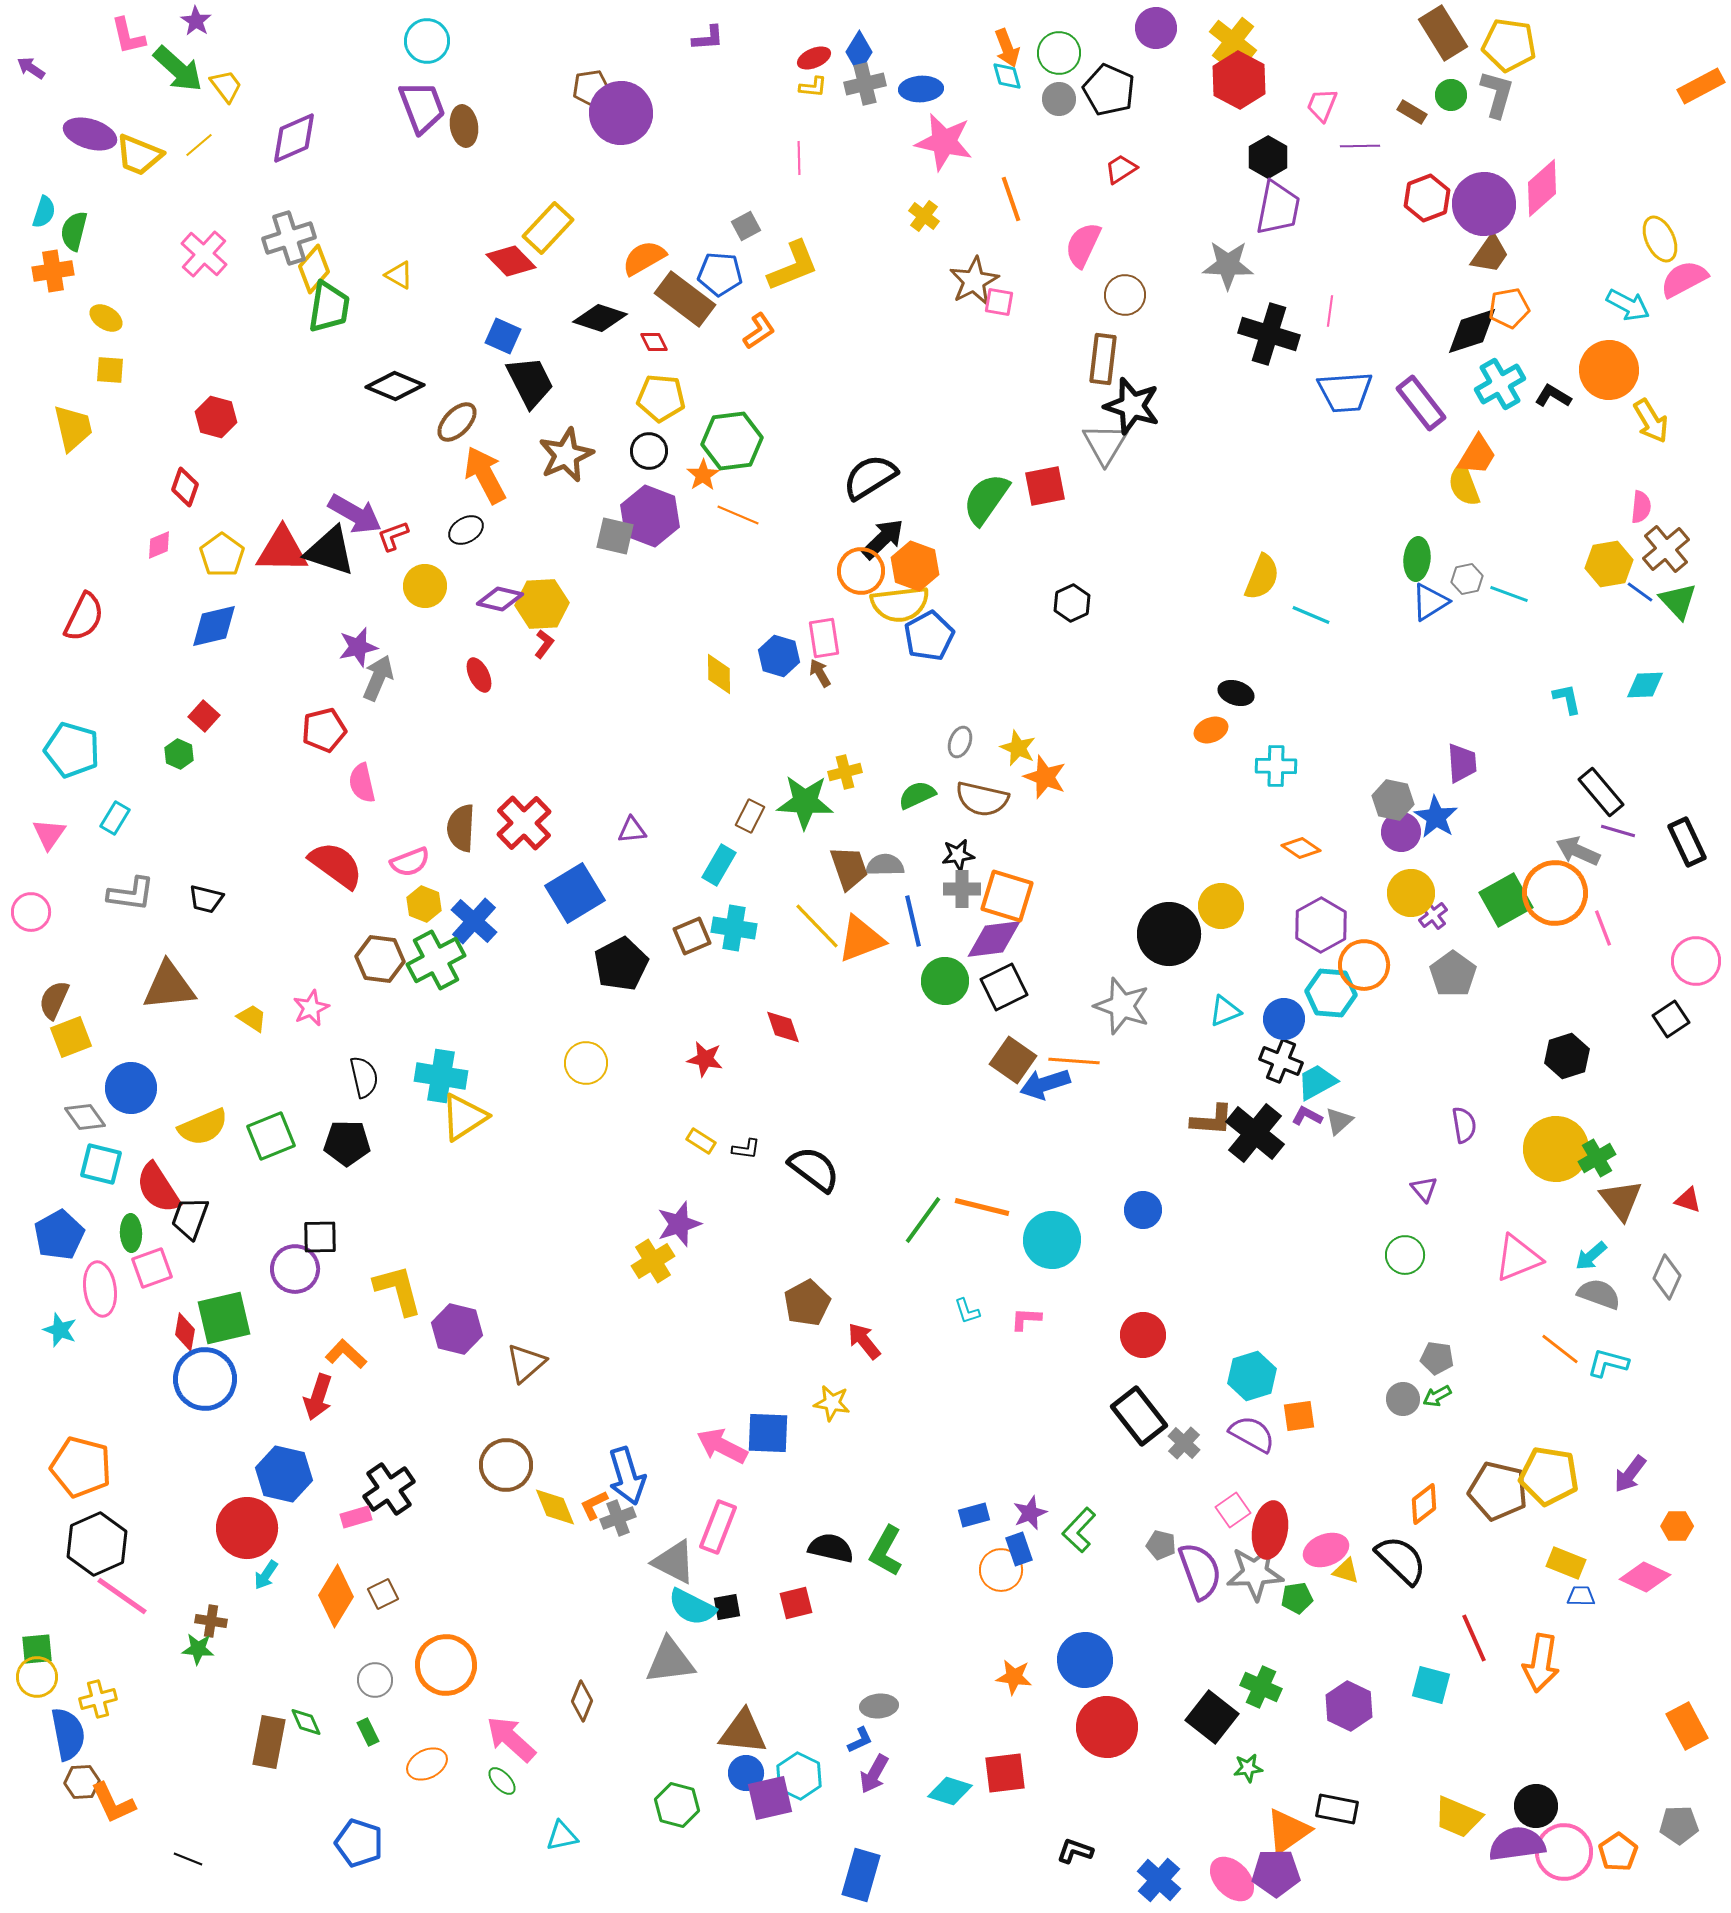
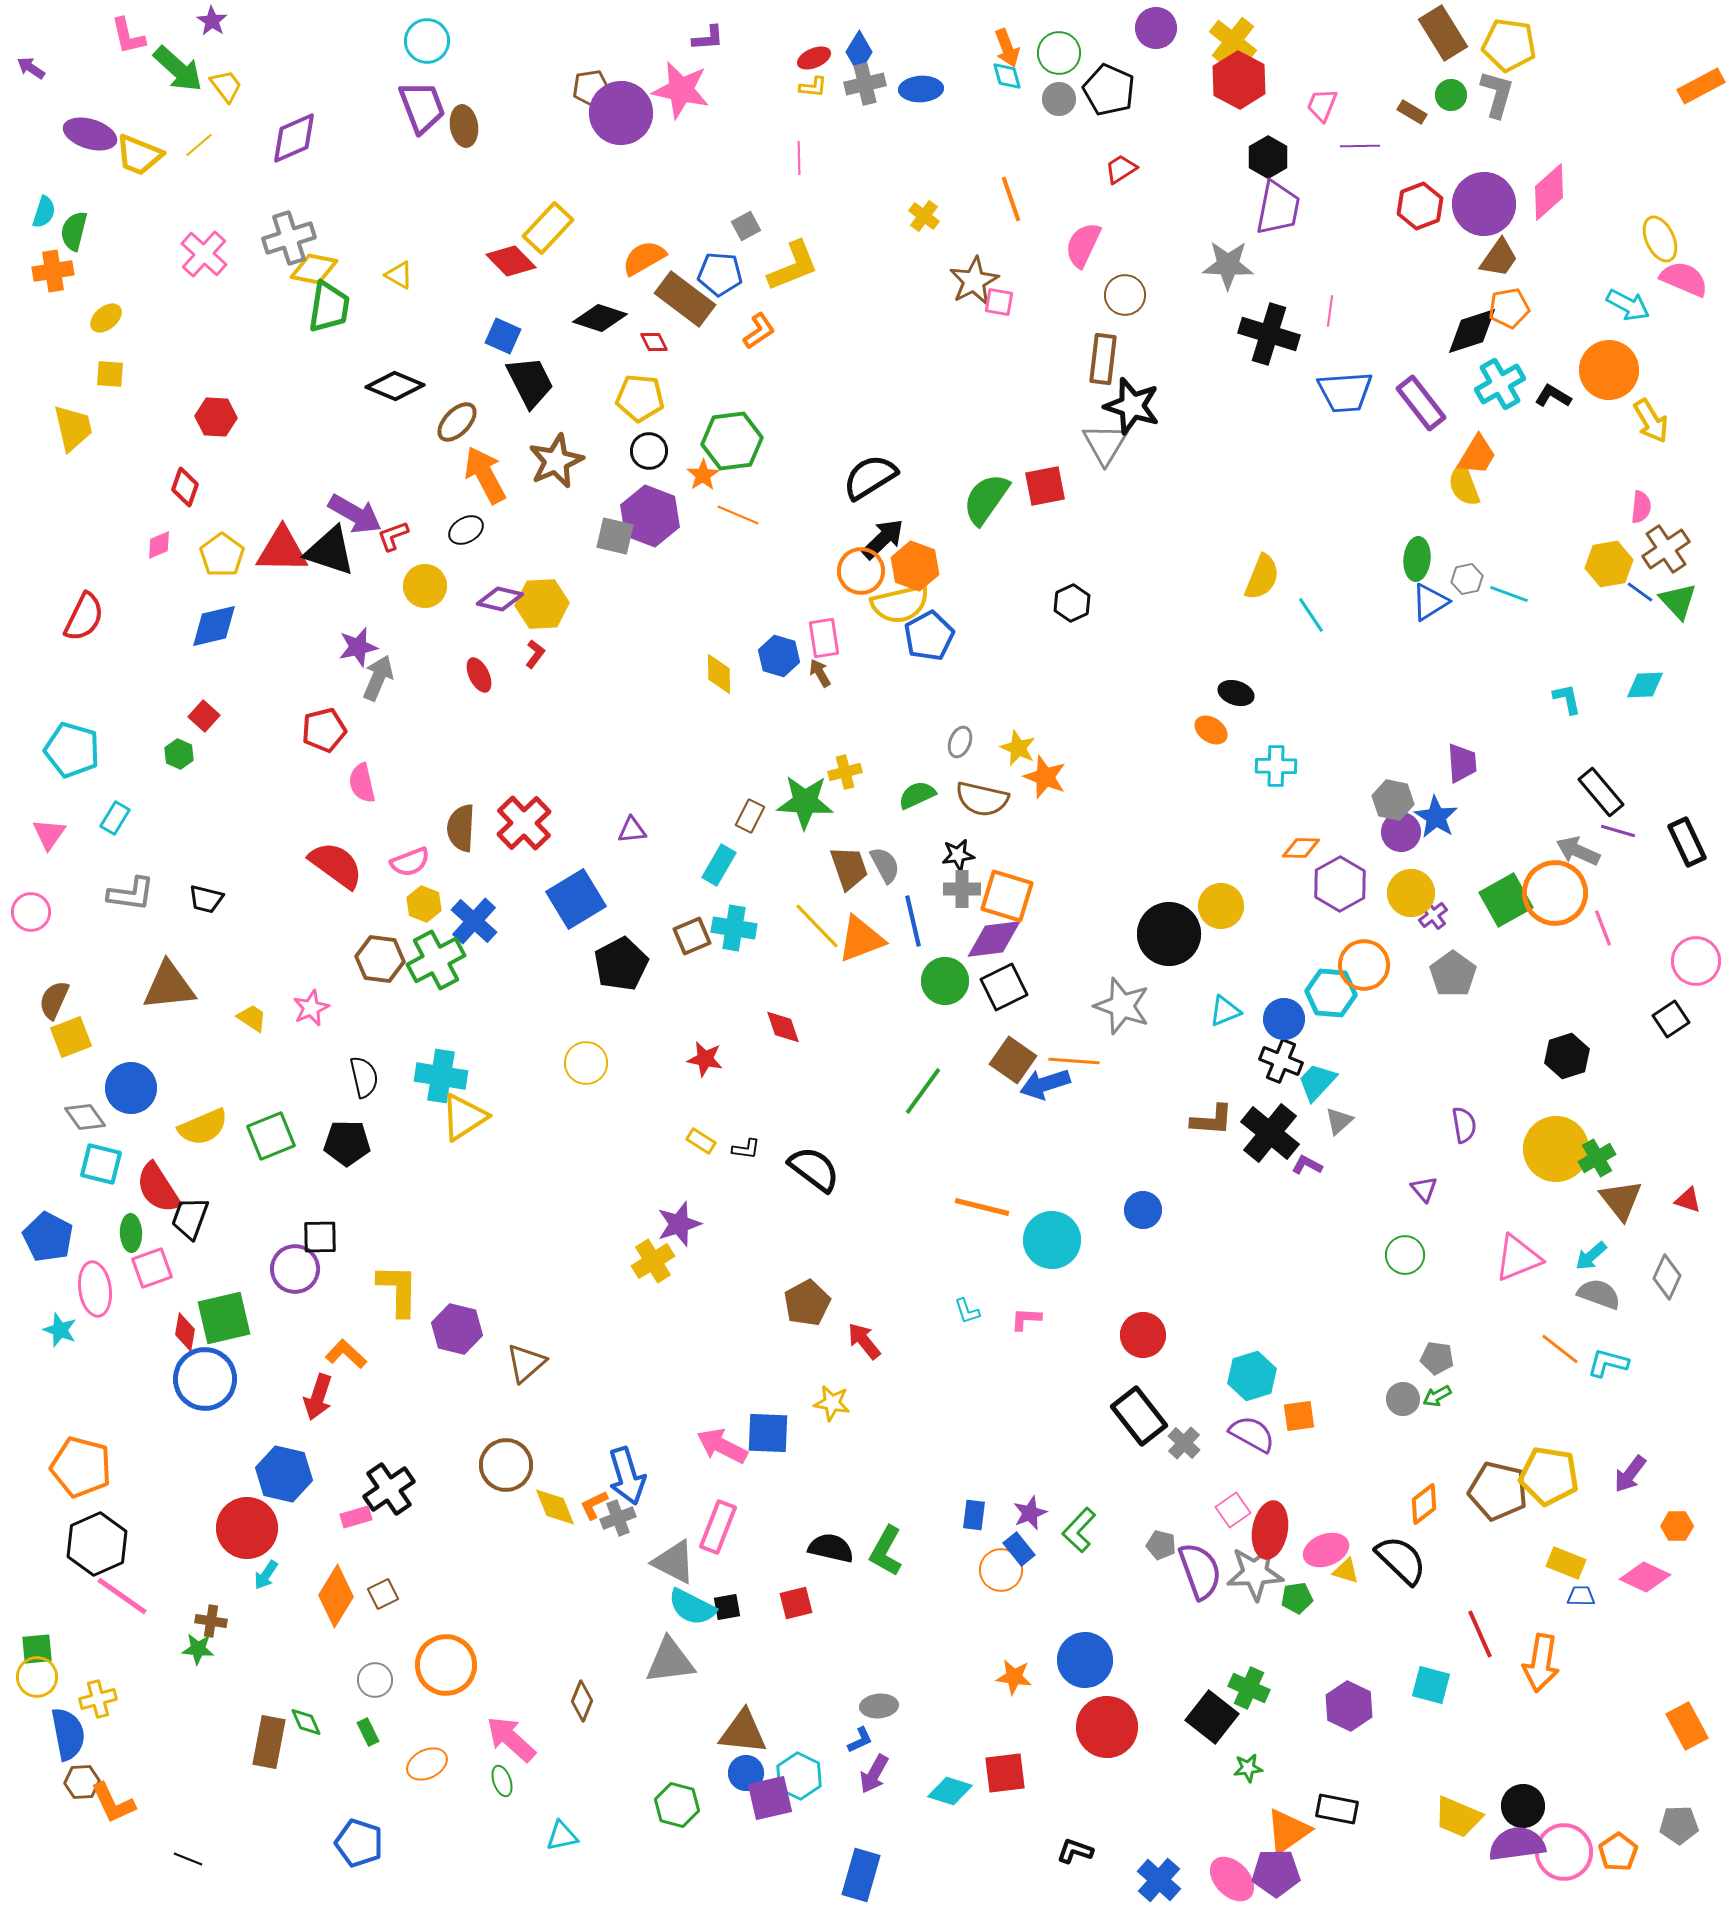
purple star at (196, 21): moved 16 px right
pink star at (944, 142): moved 263 px left, 52 px up
pink diamond at (1542, 188): moved 7 px right, 4 px down
red hexagon at (1427, 198): moved 7 px left, 8 px down
brown trapezoid at (1490, 254): moved 9 px right, 4 px down
yellow diamond at (314, 269): rotated 60 degrees clockwise
pink semicircle at (1684, 279): rotated 51 degrees clockwise
yellow ellipse at (106, 318): rotated 72 degrees counterclockwise
yellow square at (110, 370): moved 4 px down
yellow pentagon at (661, 398): moved 21 px left
red hexagon at (216, 417): rotated 12 degrees counterclockwise
brown star at (566, 455): moved 10 px left, 6 px down
brown cross at (1666, 549): rotated 6 degrees clockwise
yellow semicircle at (900, 604): rotated 6 degrees counterclockwise
cyan line at (1311, 615): rotated 33 degrees clockwise
red L-shape at (544, 644): moved 9 px left, 10 px down
orange ellipse at (1211, 730): rotated 56 degrees clockwise
orange diamond at (1301, 848): rotated 33 degrees counterclockwise
gray semicircle at (885, 865): rotated 63 degrees clockwise
blue square at (575, 893): moved 1 px right, 6 px down
purple hexagon at (1321, 925): moved 19 px right, 41 px up
cyan trapezoid at (1317, 1082): rotated 18 degrees counterclockwise
purple L-shape at (1307, 1116): moved 49 px down
black cross at (1255, 1133): moved 15 px right
green line at (923, 1220): moved 129 px up
blue pentagon at (59, 1235): moved 11 px left, 2 px down; rotated 15 degrees counterclockwise
pink ellipse at (100, 1289): moved 5 px left
yellow L-shape at (398, 1290): rotated 16 degrees clockwise
blue rectangle at (974, 1515): rotated 68 degrees counterclockwise
blue rectangle at (1019, 1549): rotated 20 degrees counterclockwise
red line at (1474, 1638): moved 6 px right, 4 px up
green cross at (1261, 1687): moved 12 px left, 1 px down
green ellipse at (502, 1781): rotated 24 degrees clockwise
black circle at (1536, 1806): moved 13 px left
